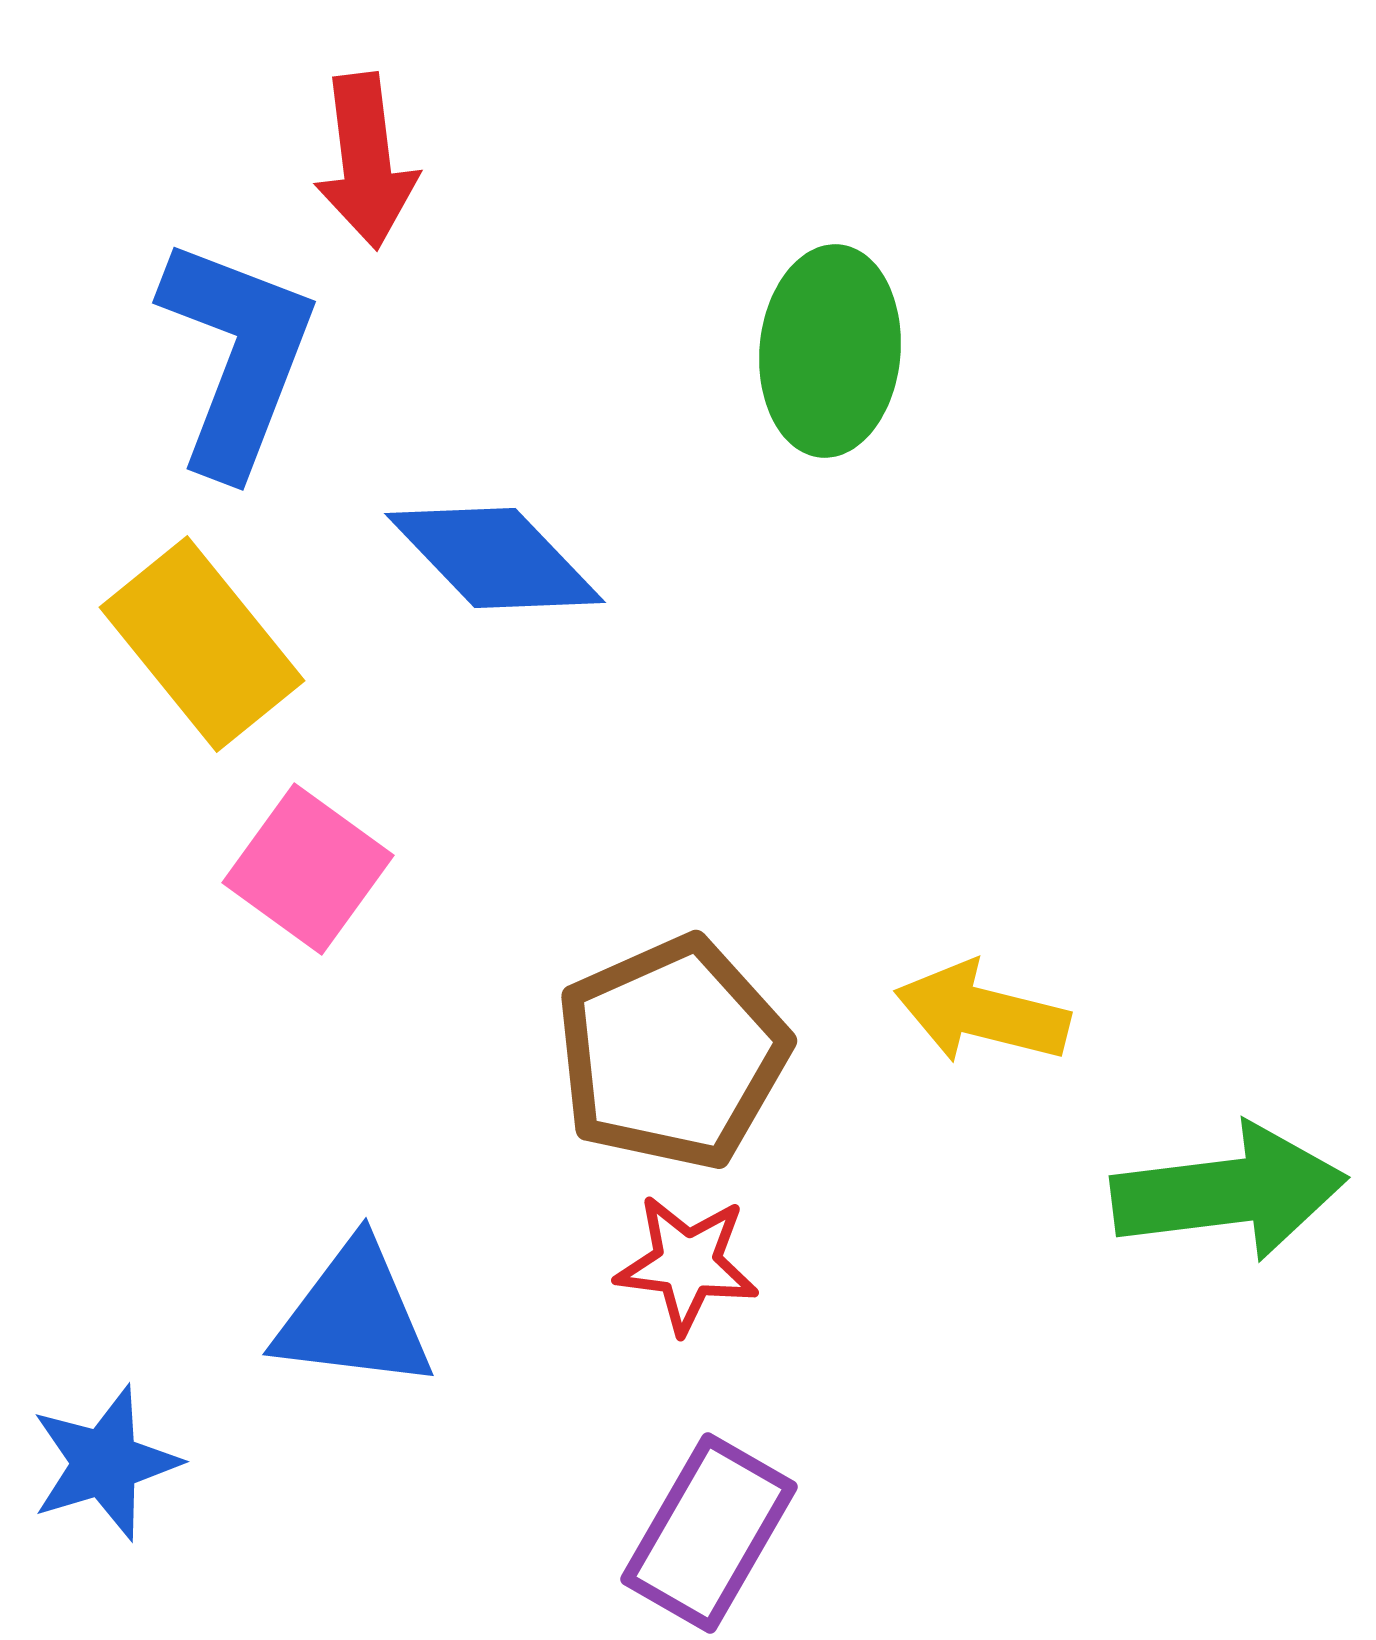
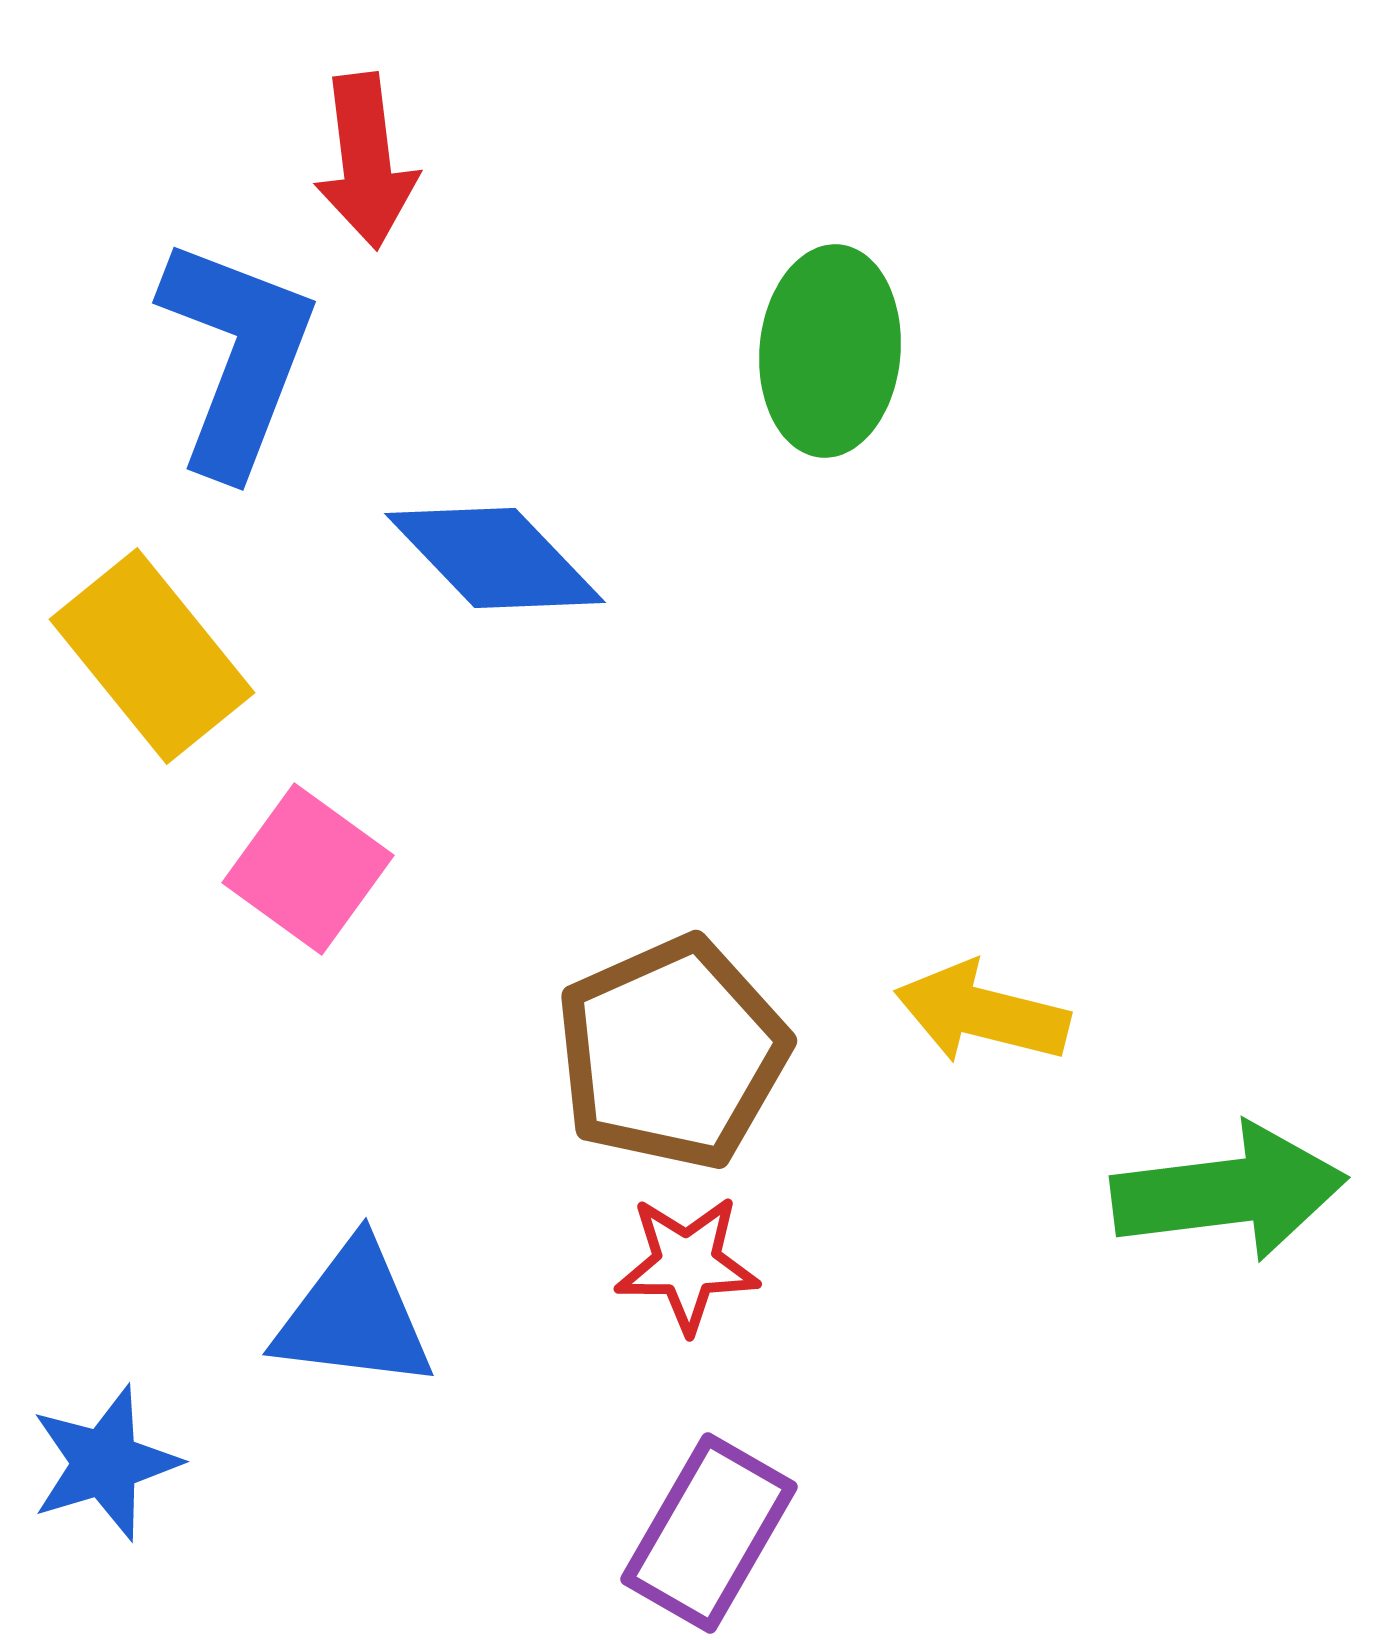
yellow rectangle: moved 50 px left, 12 px down
red star: rotated 7 degrees counterclockwise
